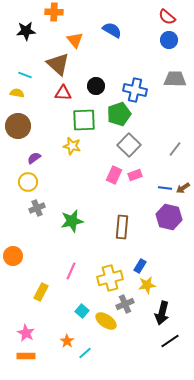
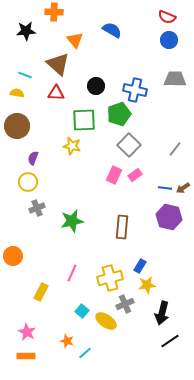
red semicircle at (167, 17): rotated 18 degrees counterclockwise
red triangle at (63, 93): moved 7 px left
brown circle at (18, 126): moved 1 px left
purple semicircle at (34, 158): moved 1 px left; rotated 32 degrees counterclockwise
pink rectangle at (135, 175): rotated 16 degrees counterclockwise
pink line at (71, 271): moved 1 px right, 2 px down
pink star at (26, 333): moved 1 px right, 1 px up
orange star at (67, 341): rotated 16 degrees counterclockwise
